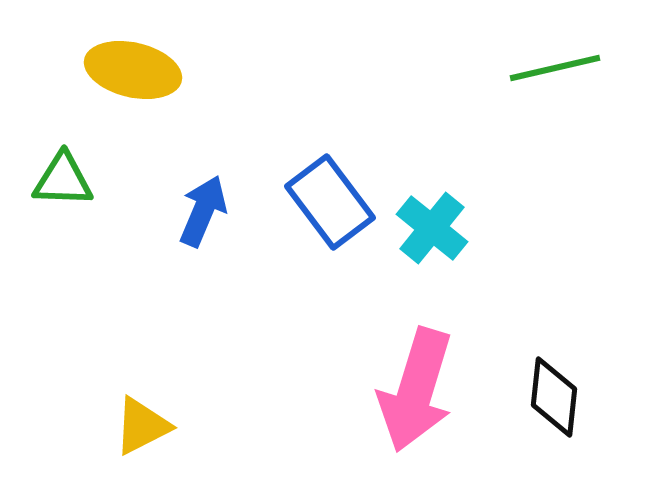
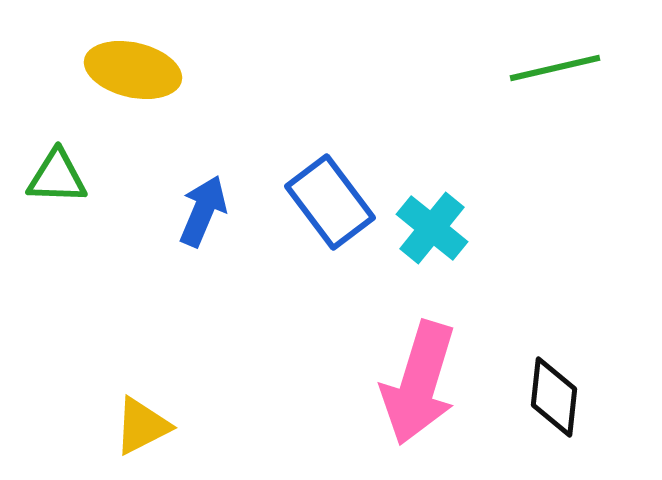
green triangle: moved 6 px left, 3 px up
pink arrow: moved 3 px right, 7 px up
